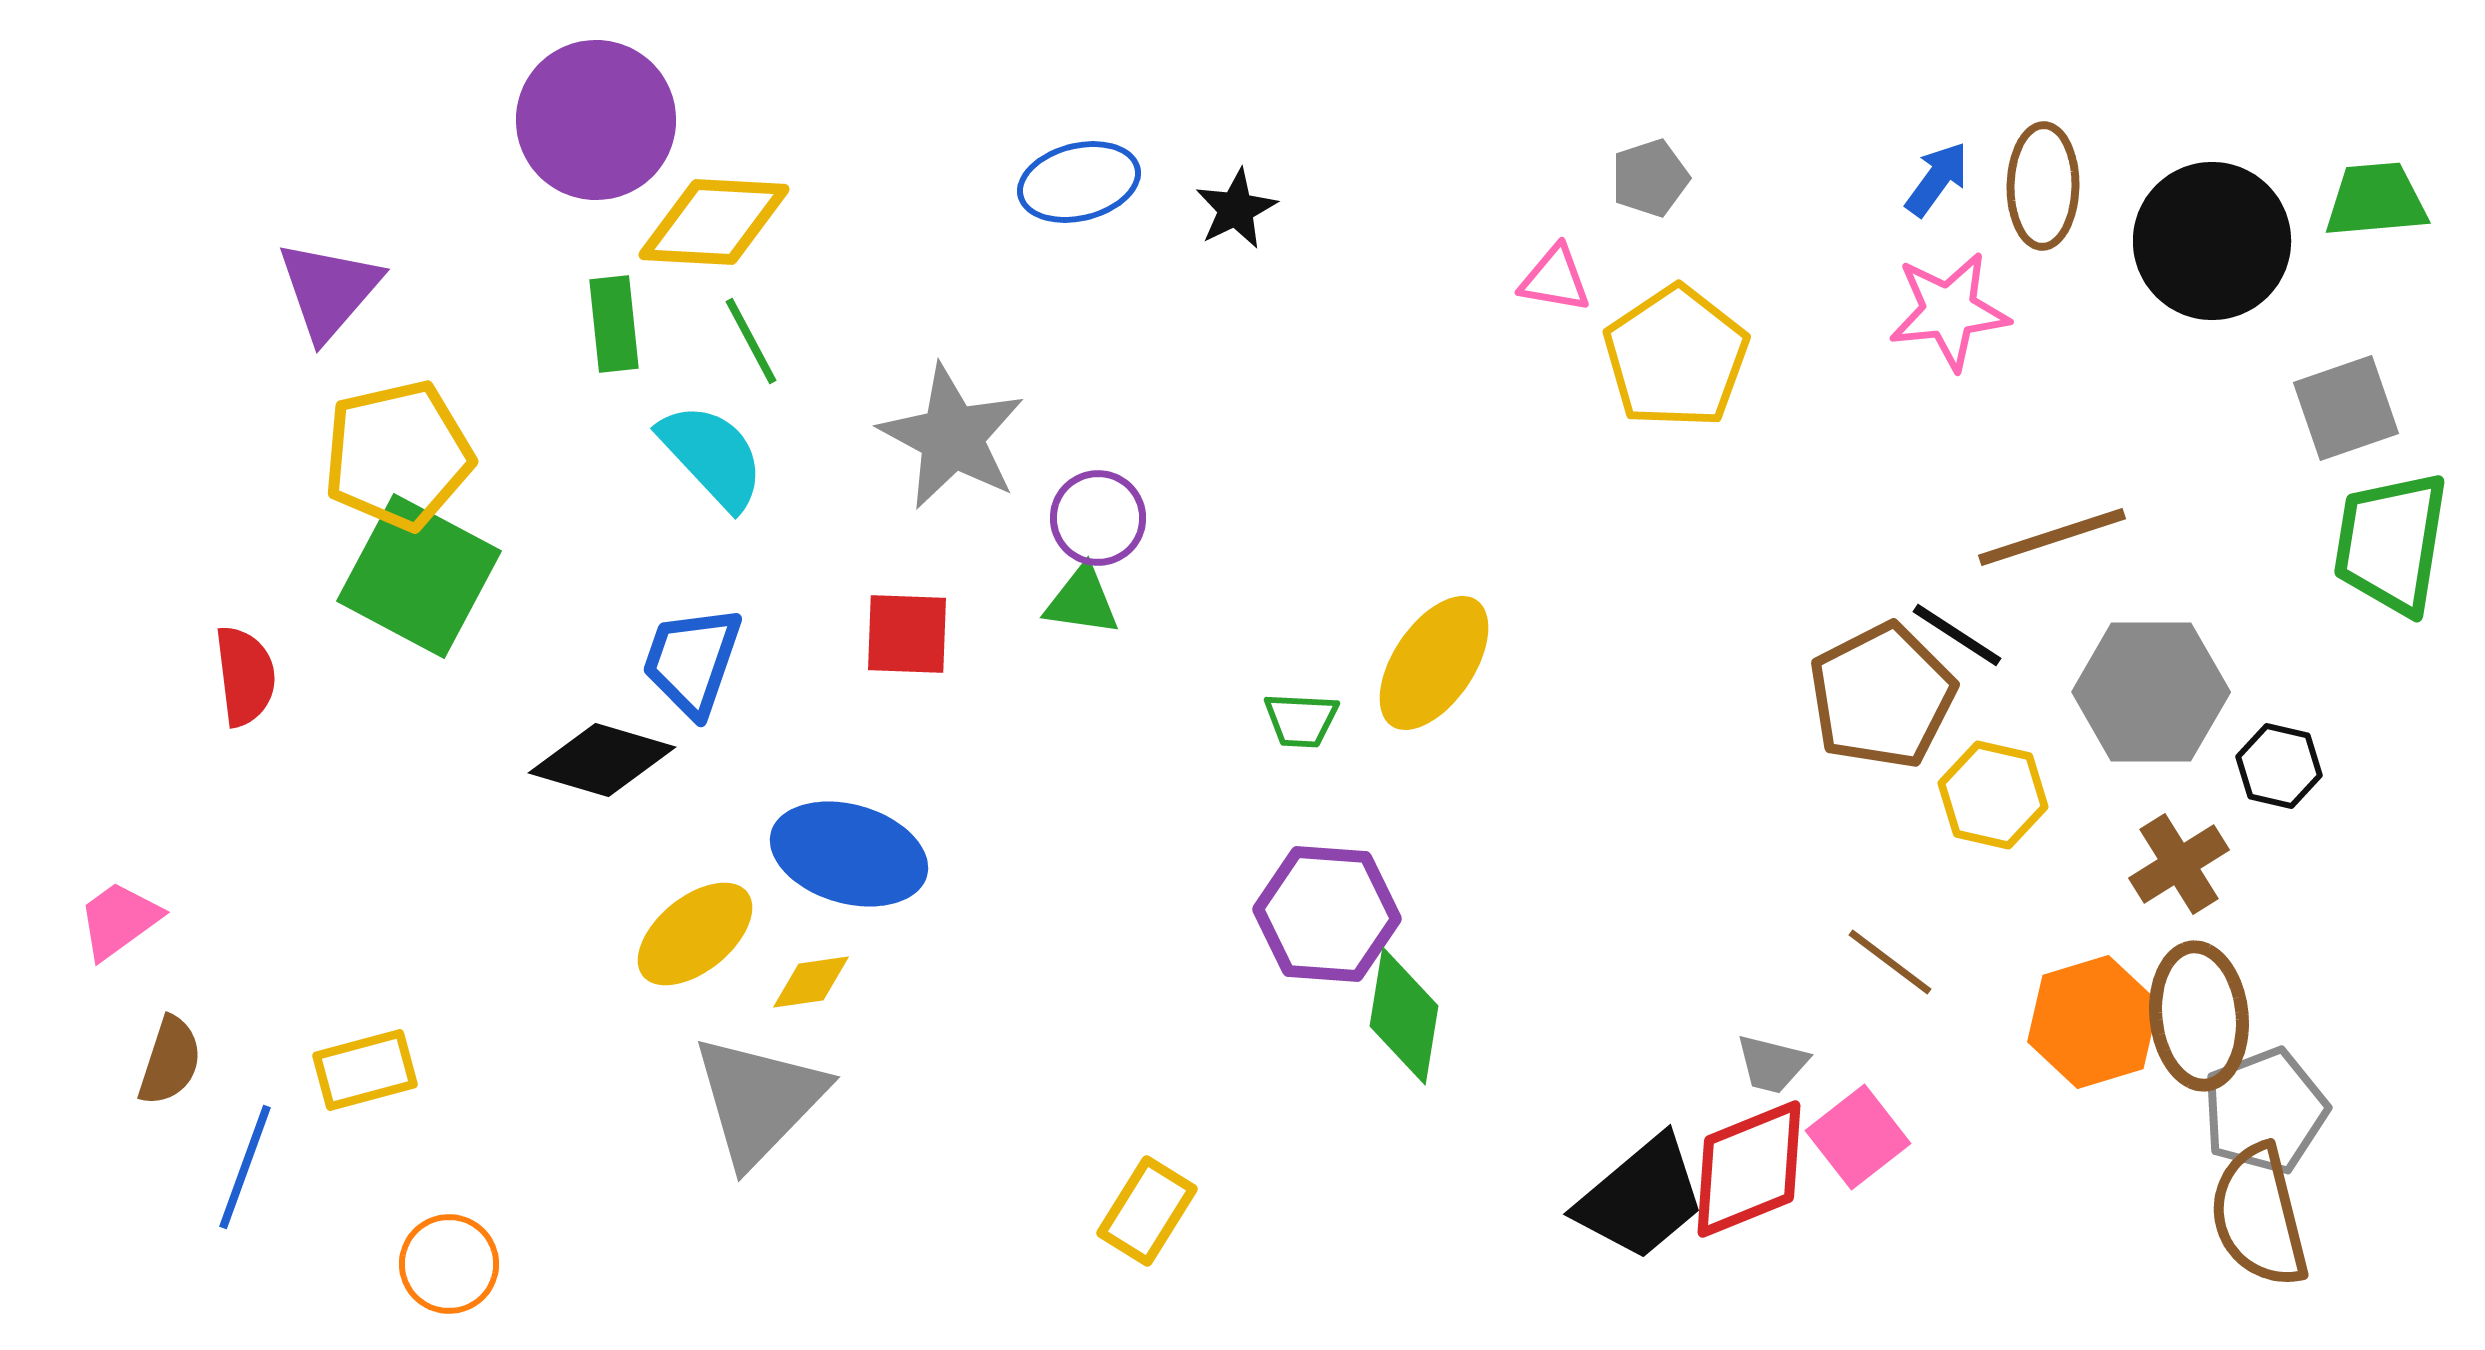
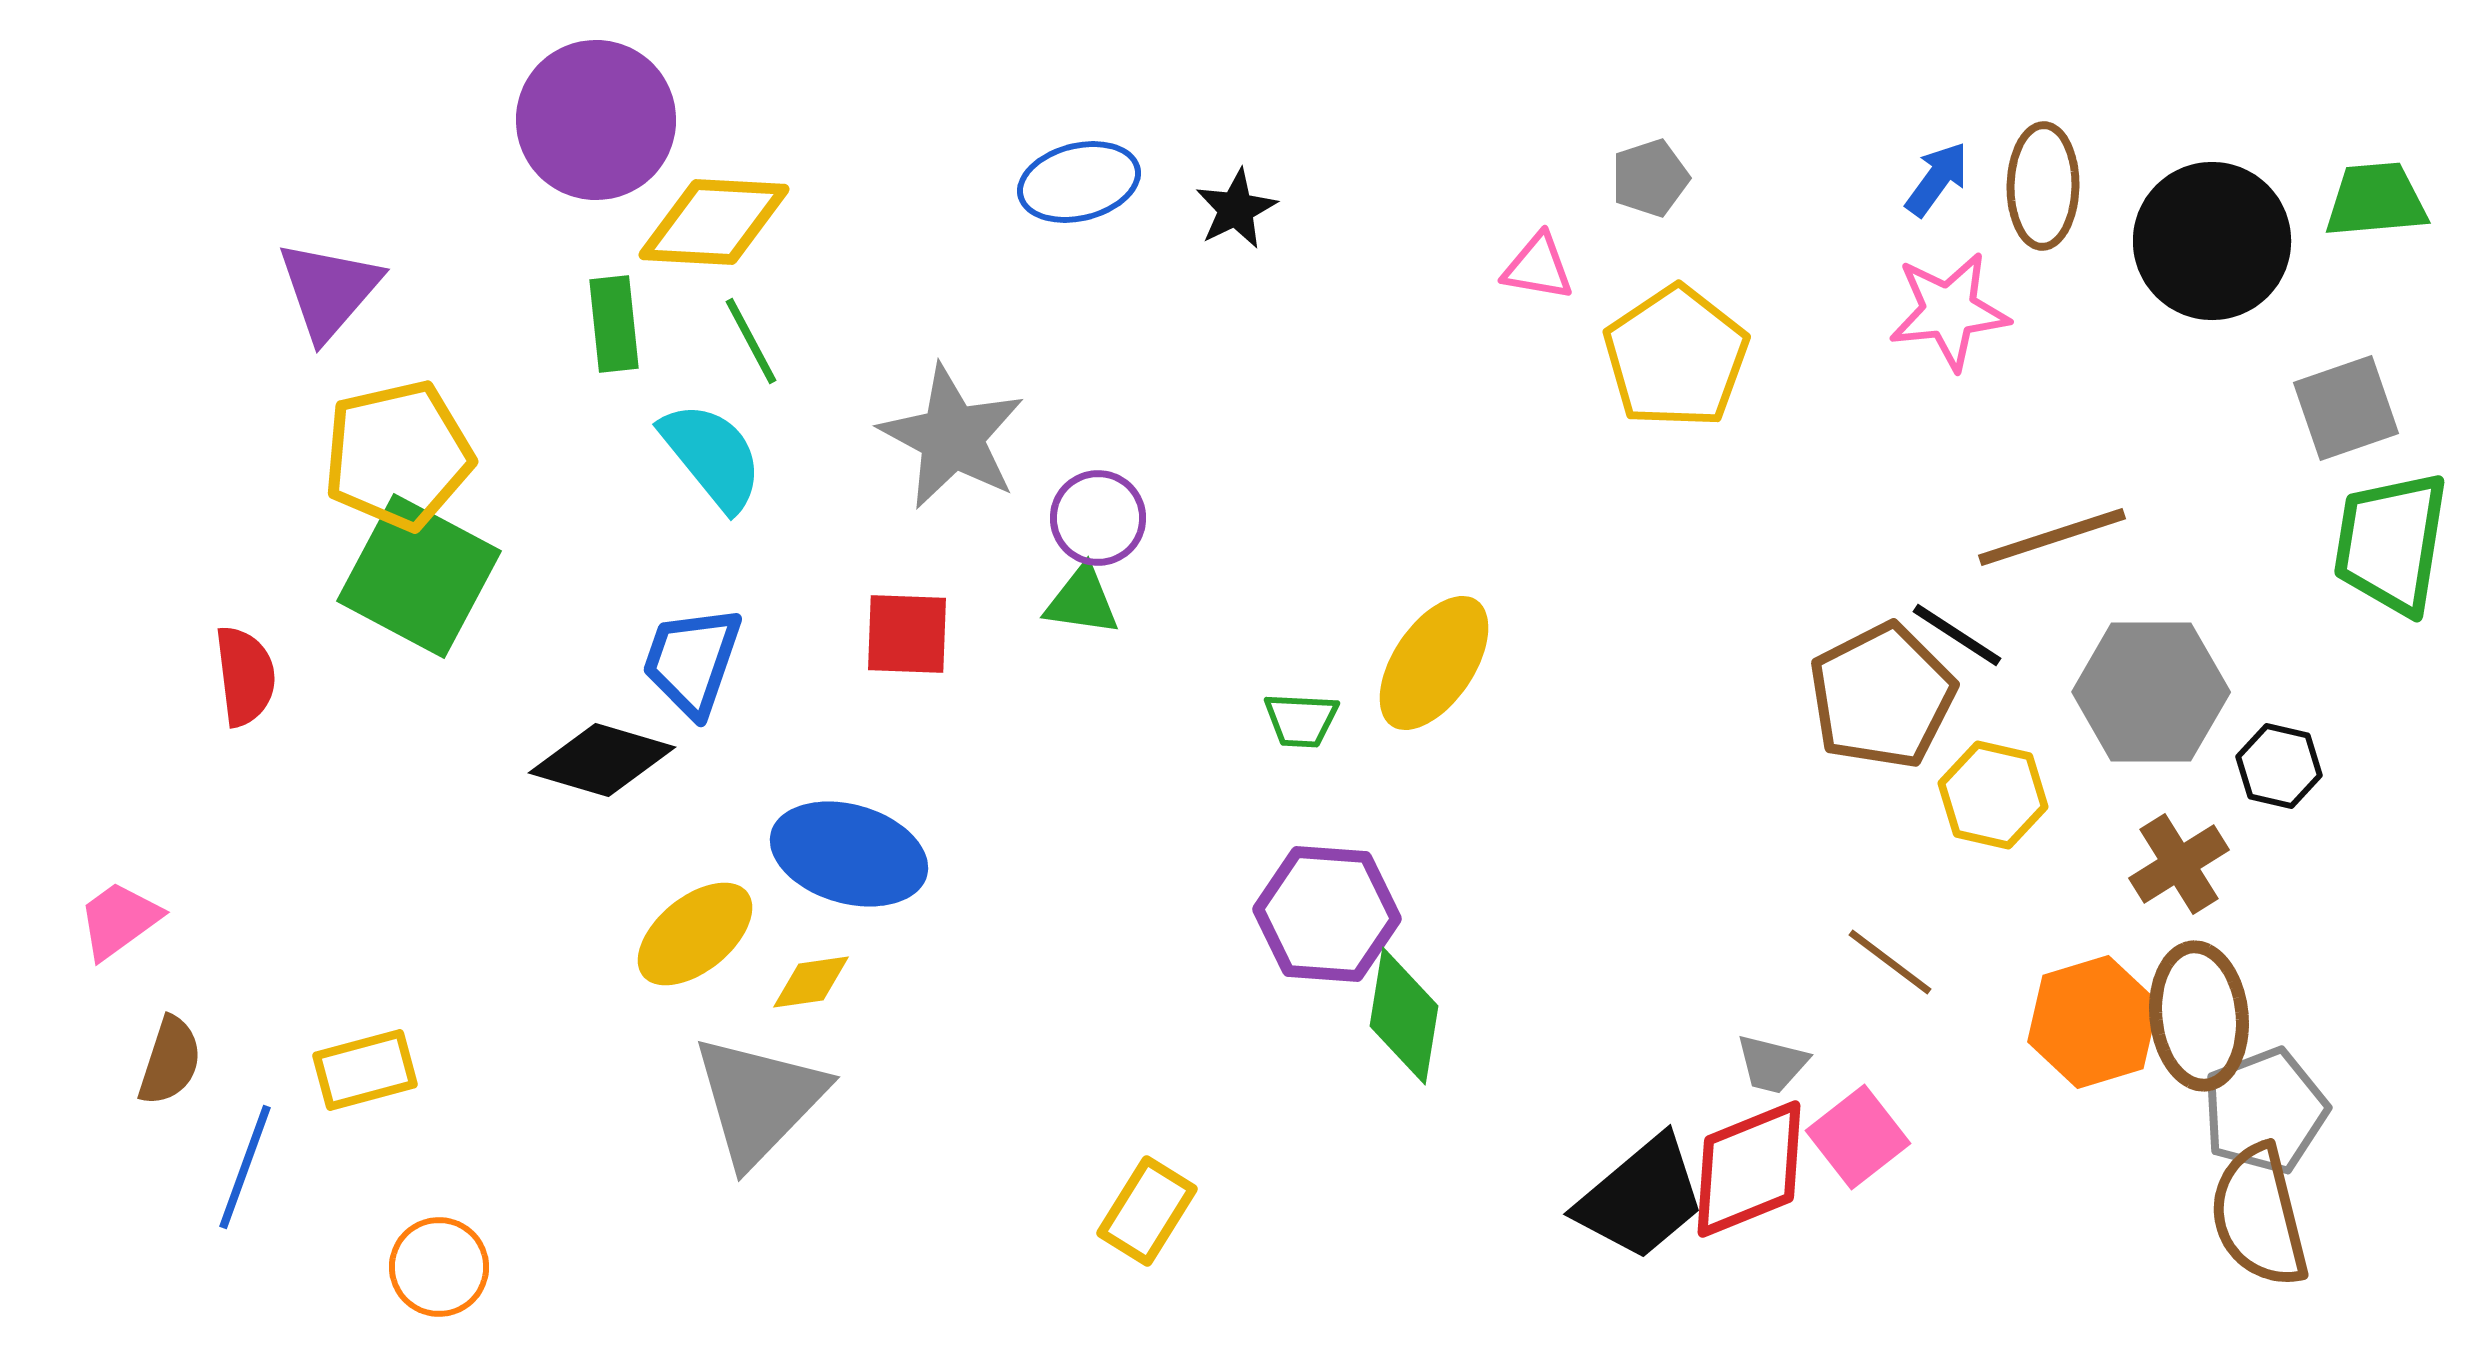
pink triangle at (1555, 279): moved 17 px left, 12 px up
cyan semicircle at (712, 456): rotated 4 degrees clockwise
orange circle at (449, 1264): moved 10 px left, 3 px down
